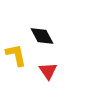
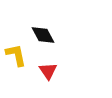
black diamond: moved 1 px right, 1 px up
